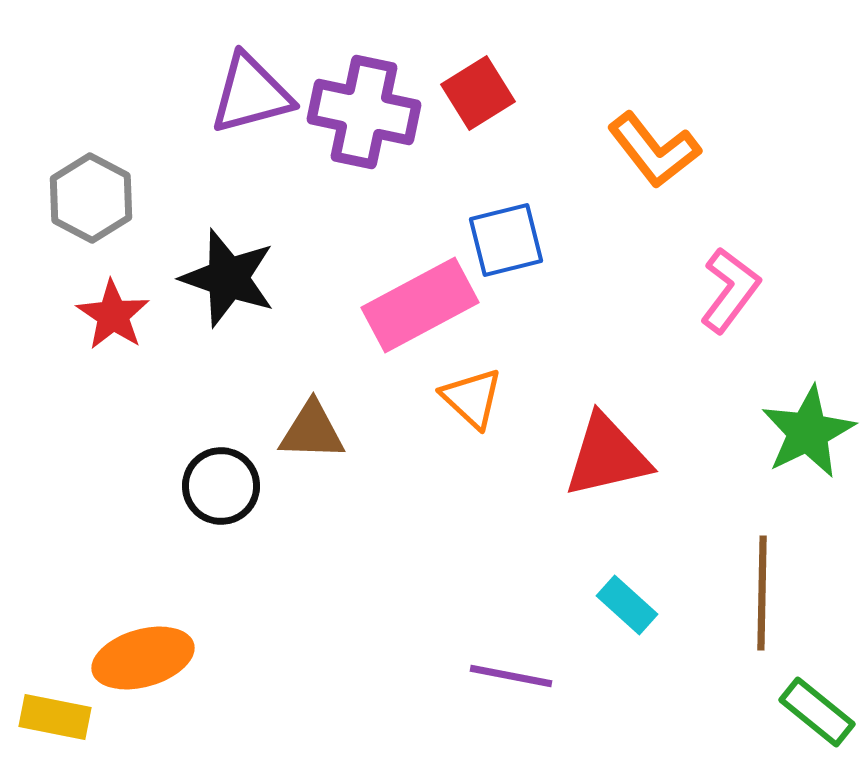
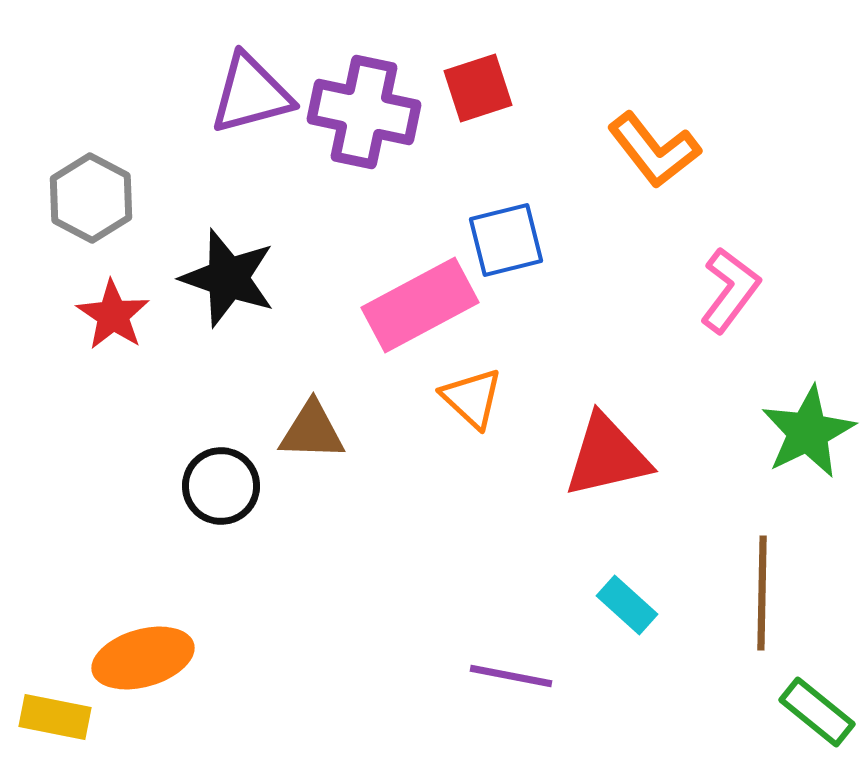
red square: moved 5 px up; rotated 14 degrees clockwise
